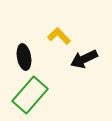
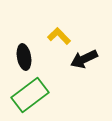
green rectangle: rotated 12 degrees clockwise
